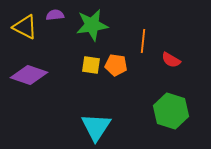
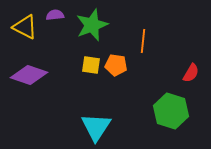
green star: rotated 12 degrees counterclockwise
red semicircle: moved 20 px right, 13 px down; rotated 90 degrees counterclockwise
